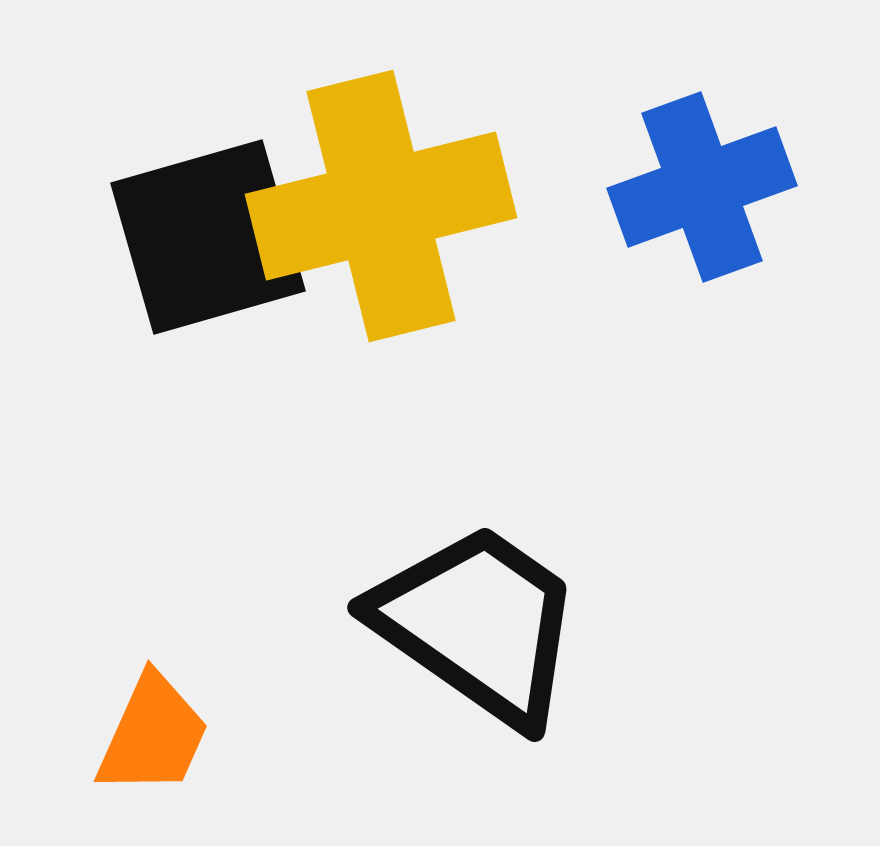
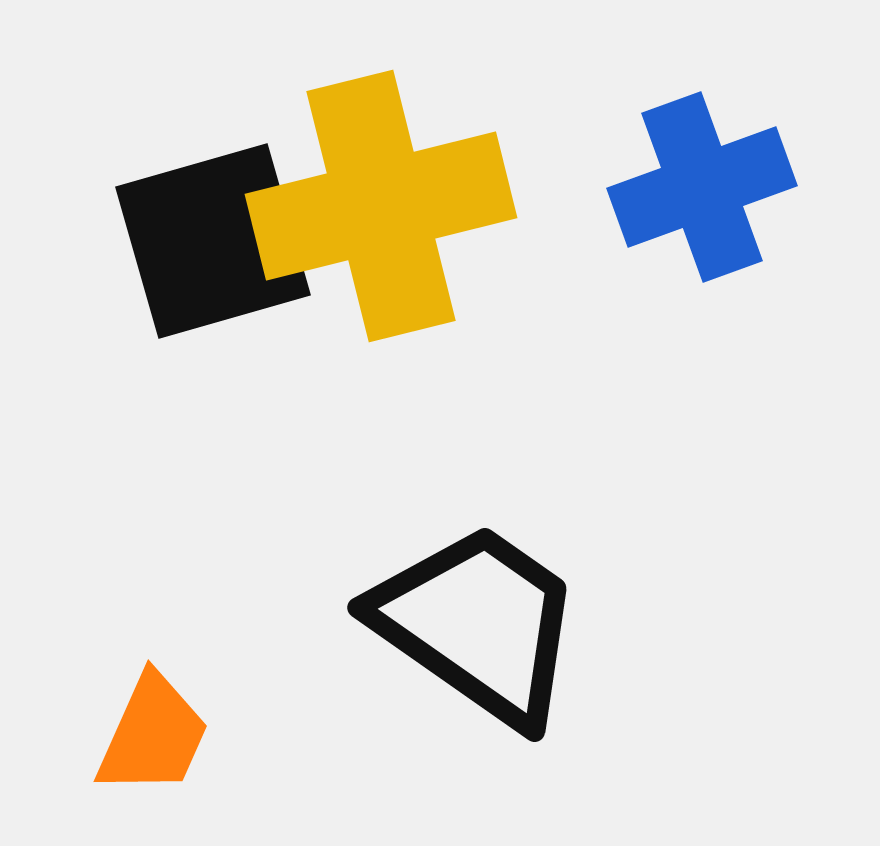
black square: moved 5 px right, 4 px down
